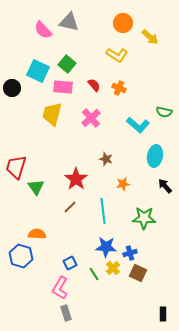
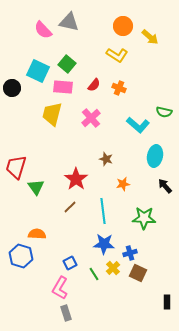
orange circle: moved 3 px down
red semicircle: rotated 80 degrees clockwise
blue star: moved 2 px left, 3 px up
black rectangle: moved 4 px right, 12 px up
